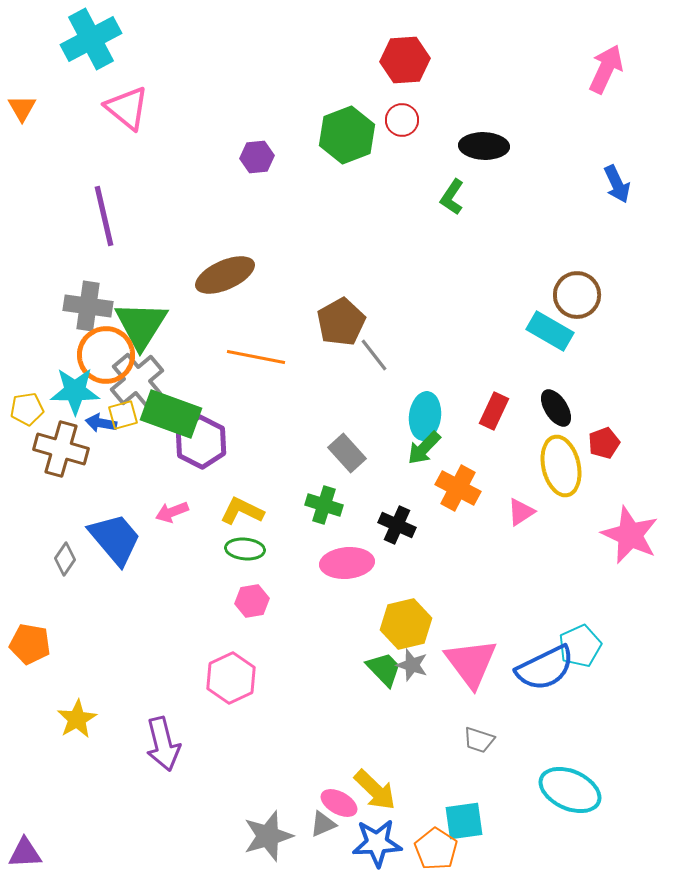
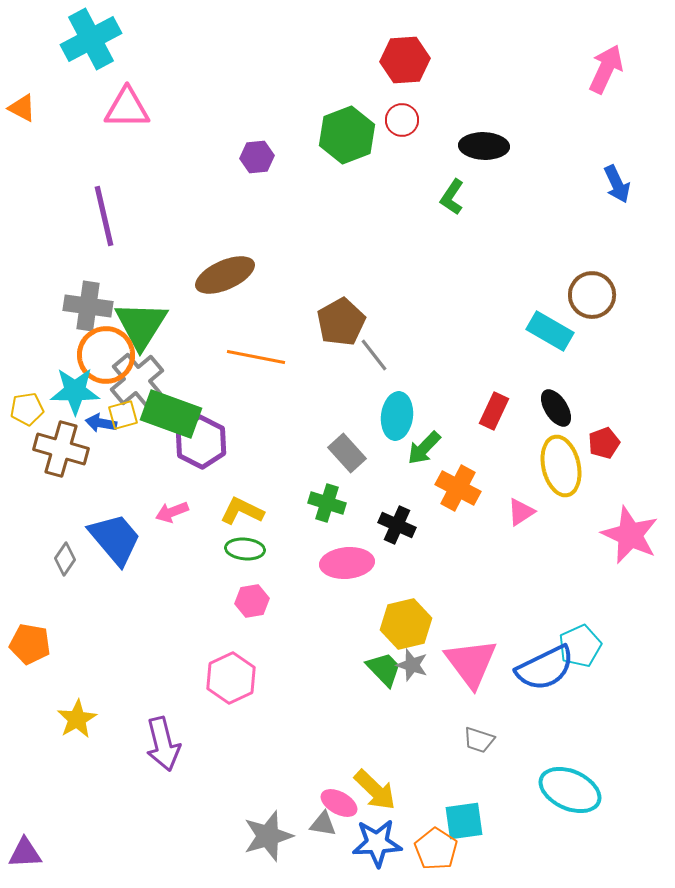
orange triangle at (22, 108): rotated 32 degrees counterclockwise
pink triangle at (127, 108): rotated 39 degrees counterclockwise
brown circle at (577, 295): moved 15 px right
cyan ellipse at (425, 416): moved 28 px left
green cross at (324, 505): moved 3 px right, 2 px up
gray triangle at (323, 824): rotated 32 degrees clockwise
